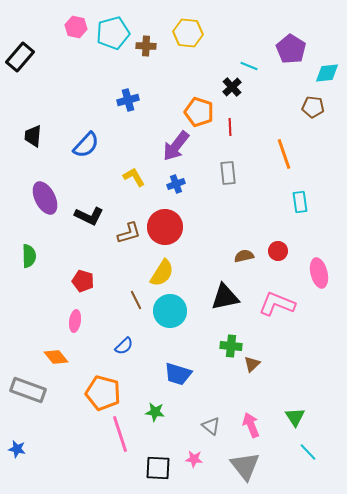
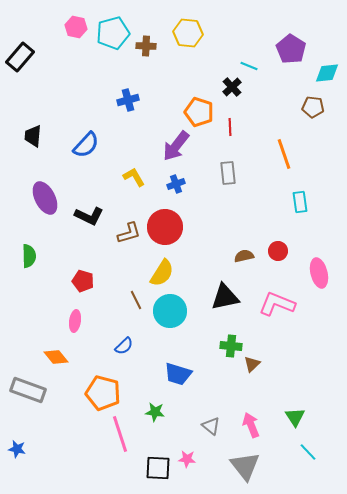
pink star at (194, 459): moved 7 px left
